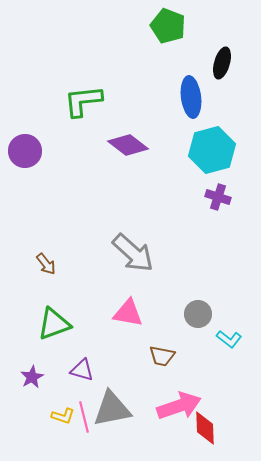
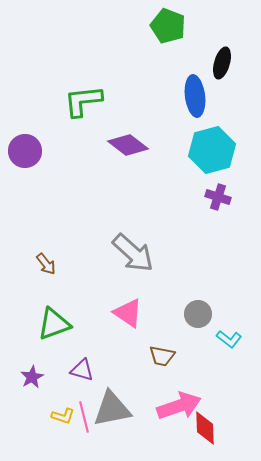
blue ellipse: moved 4 px right, 1 px up
pink triangle: rotated 24 degrees clockwise
